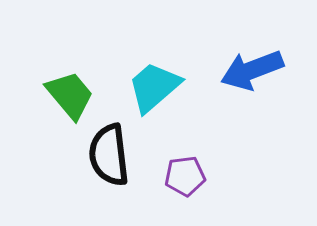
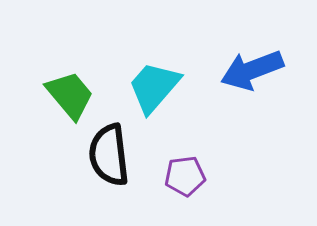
cyan trapezoid: rotated 8 degrees counterclockwise
